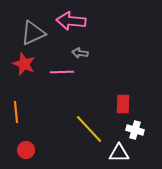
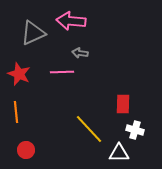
red star: moved 5 px left, 10 px down
